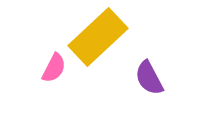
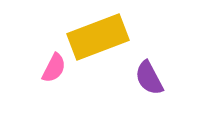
yellow rectangle: rotated 22 degrees clockwise
